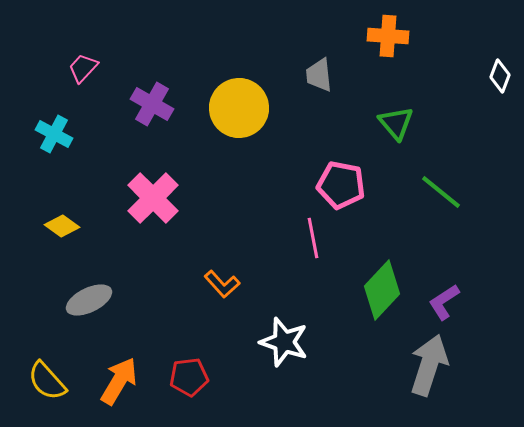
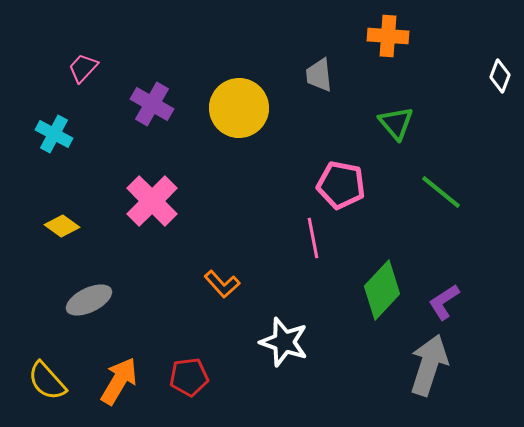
pink cross: moved 1 px left, 3 px down
